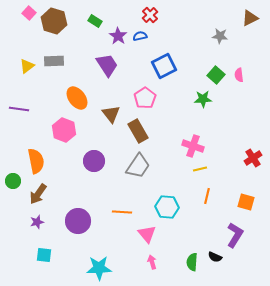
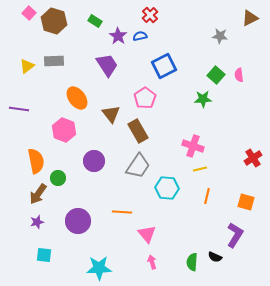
green circle at (13, 181): moved 45 px right, 3 px up
cyan hexagon at (167, 207): moved 19 px up
